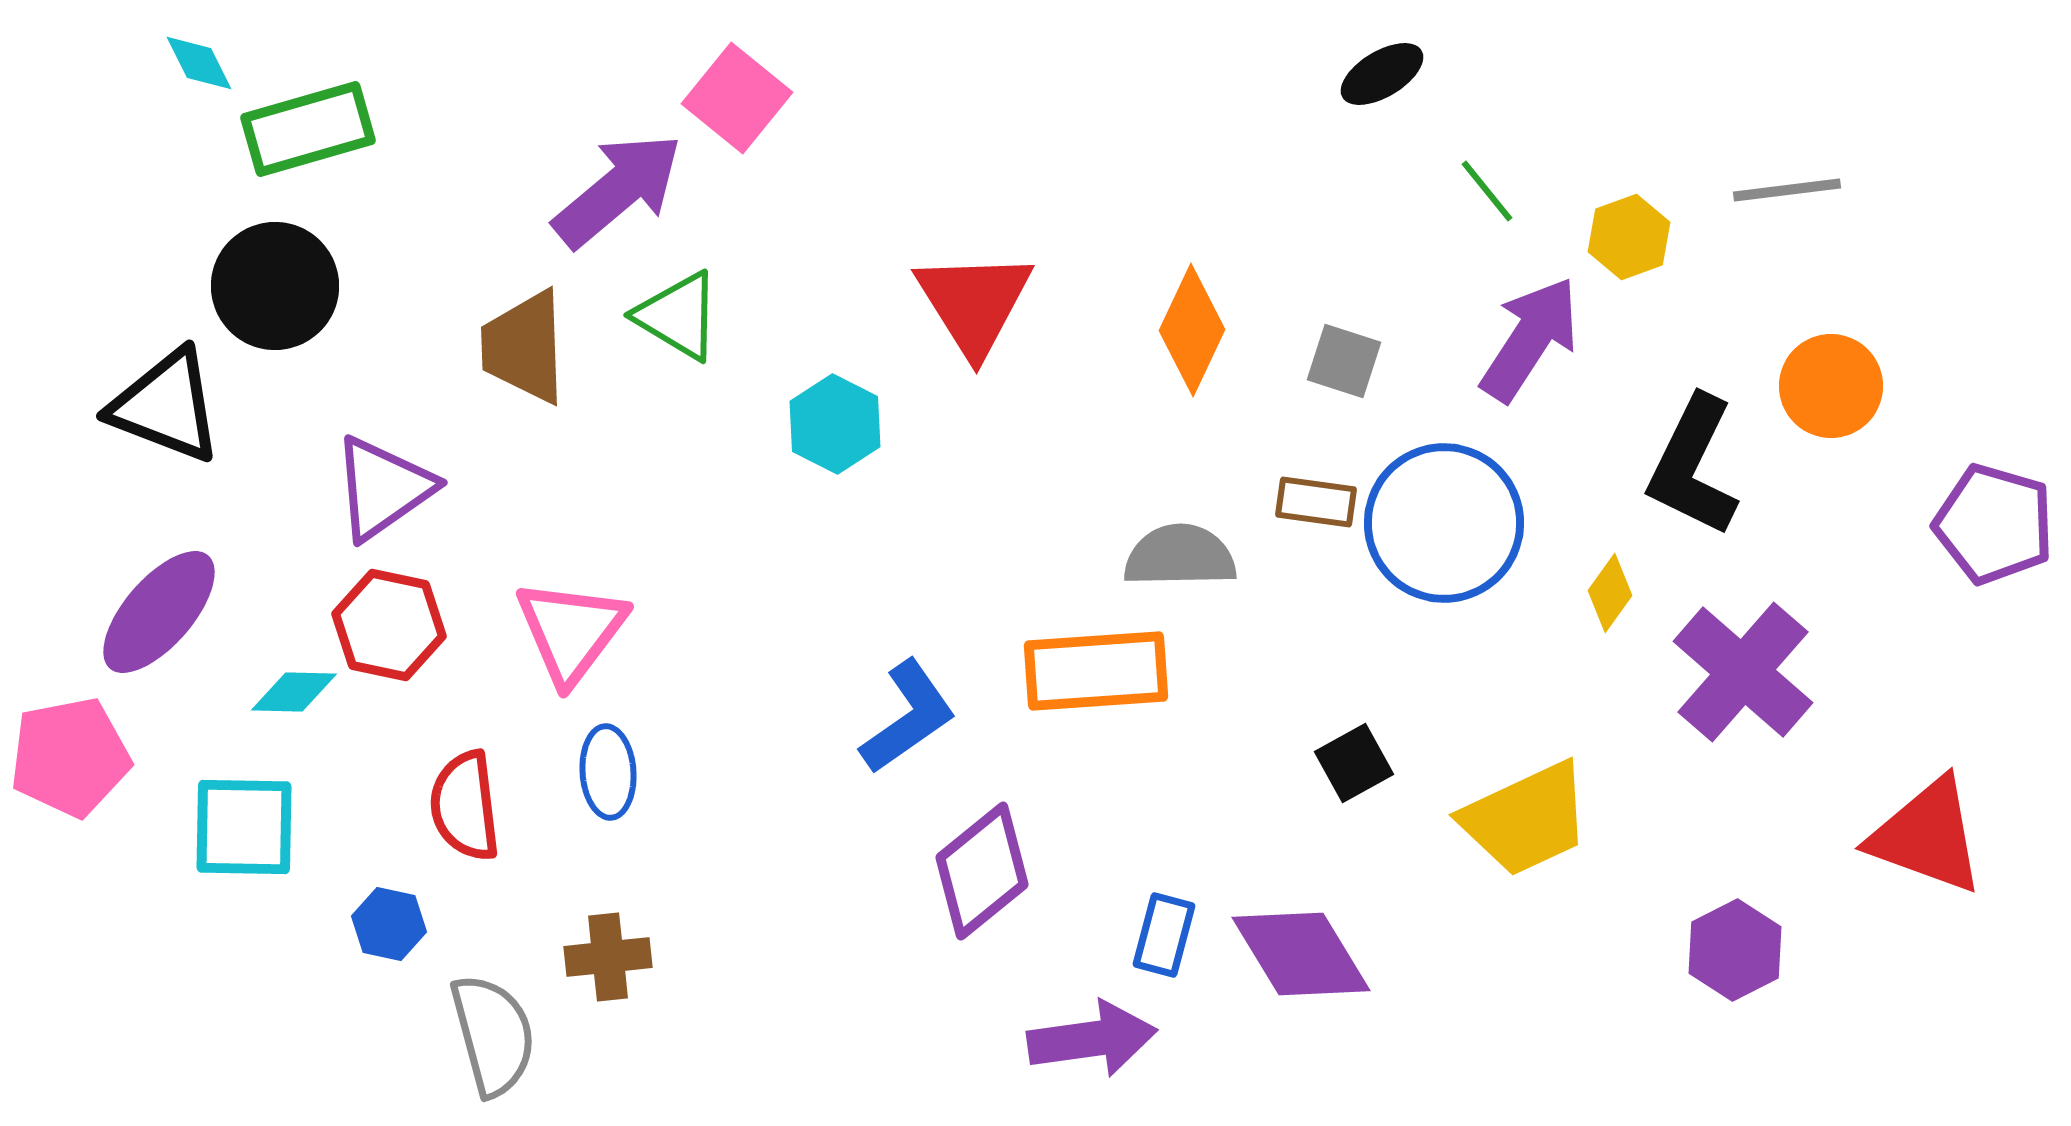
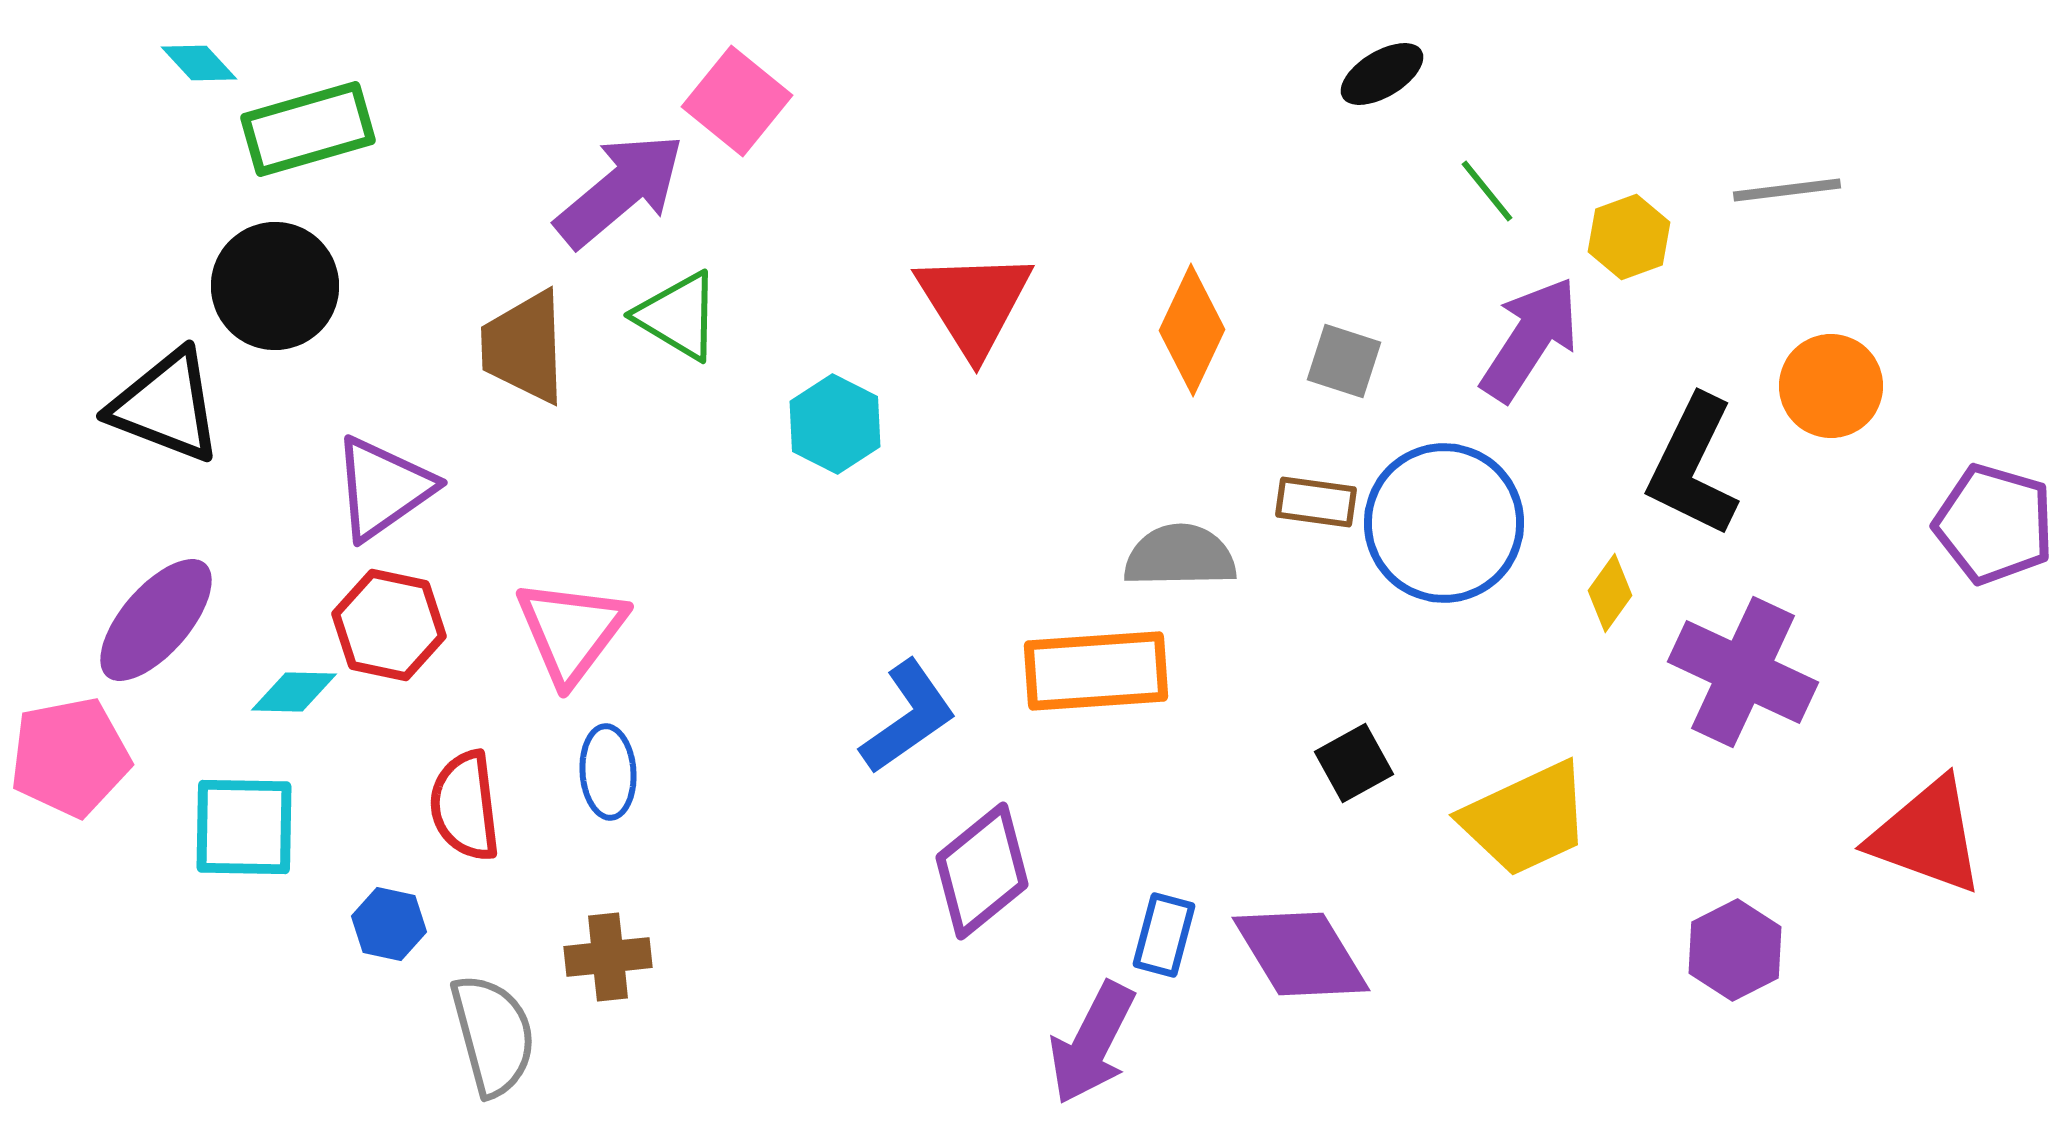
cyan diamond at (199, 63): rotated 16 degrees counterclockwise
pink square at (737, 98): moved 3 px down
purple arrow at (618, 190): moved 2 px right
purple ellipse at (159, 612): moved 3 px left, 8 px down
purple cross at (1743, 672): rotated 16 degrees counterclockwise
purple arrow at (1092, 1039): moved 4 px down; rotated 125 degrees clockwise
